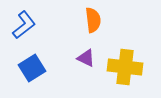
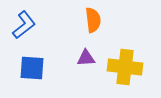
purple triangle: rotated 30 degrees counterclockwise
blue square: rotated 36 degrees clockwise
